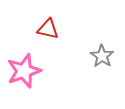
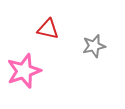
gray star: moved 8 px left, 10 px up; rotated 25 degrees clockwise
